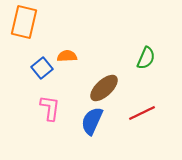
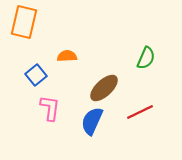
blue square: moved 6 px left, 7 px down
red line: moved 2 px left, 1 px up
